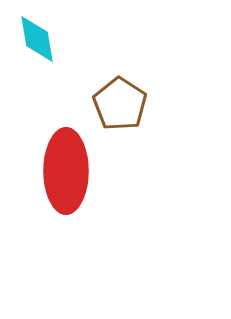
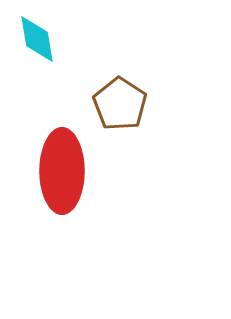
red ellipse: moved 4 px left
